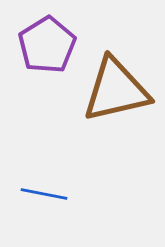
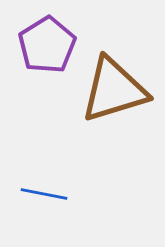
brown triangle: moved 2 px left; rotated 4 degrees counterclockwise
